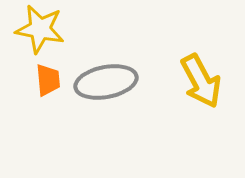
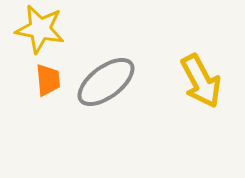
gray ellipse: rotated 26 degrees counterclockwise
